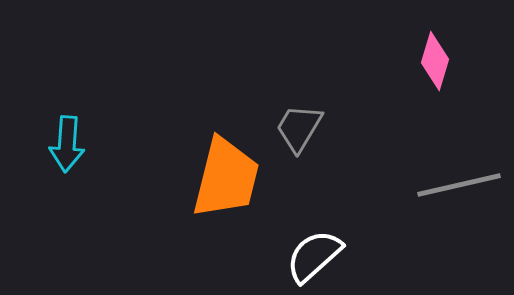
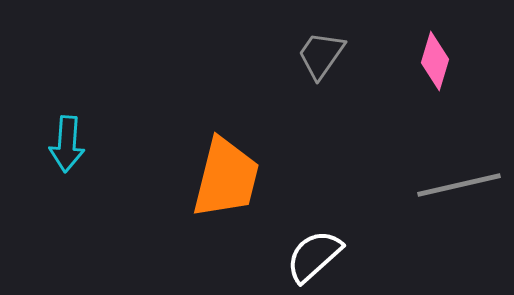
gray trapezoid: moved 22 px right, 73 px up; rotated 4 degrees clockwise
